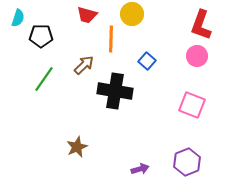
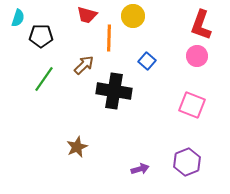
yellow circle: moved 1 px right, 2 px down
orange line: moved 2 px left, 1 px up
black cross: moved 1 px left
